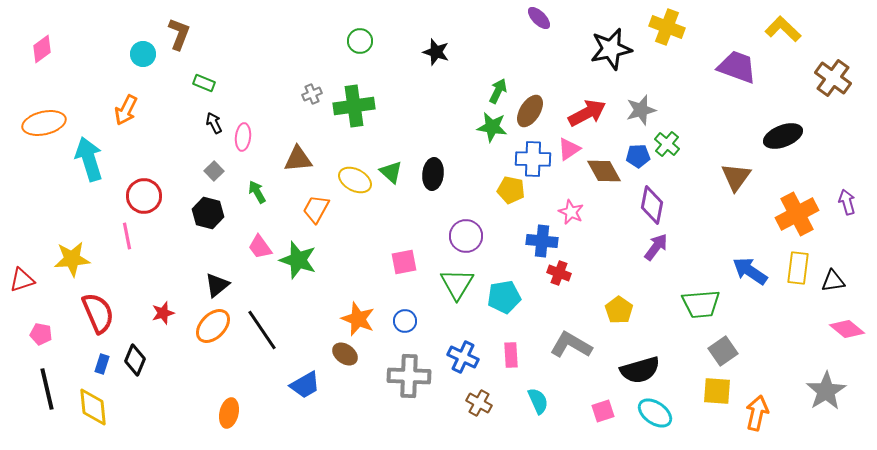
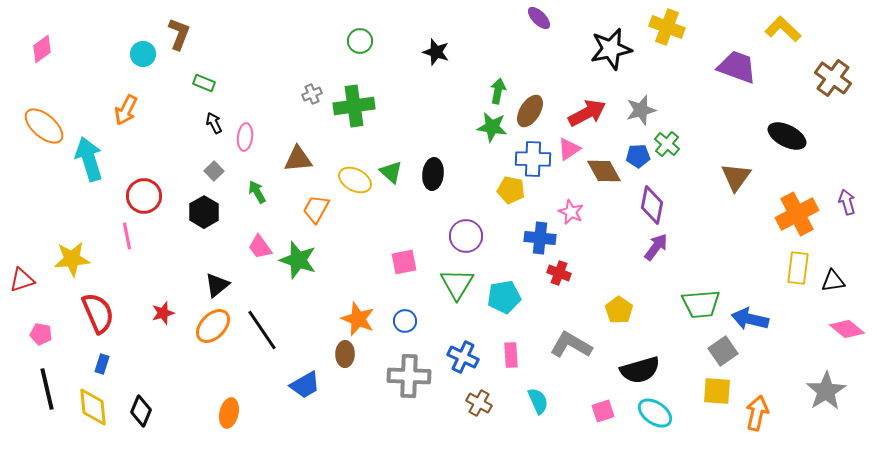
green arrow at (498, 91): rotated 15 degrees counterclockwise
orange ellipse at (44, 123): moved 3 px down; rotated 54 degrees clockwise
black ellipse at (783, 136): moved 4 px right; rotated 48 degrees clockwise
pink ellipse at (243, 137): moved 2 px right
black hexagon at (208, 213): moved 4 px left, 1 px up; rotated 16 degrees clockwise
blue cross at (542, 241): moved 2 px left, 3 px up
blue arrow at (750, 271): moved 48 px down; rotated 21 degrees counterclockwise
brown ellipse at (345, 354): rotated 55 degrees clockwise
black diamond at (135, 360): moved 6 px right, 51 px down
